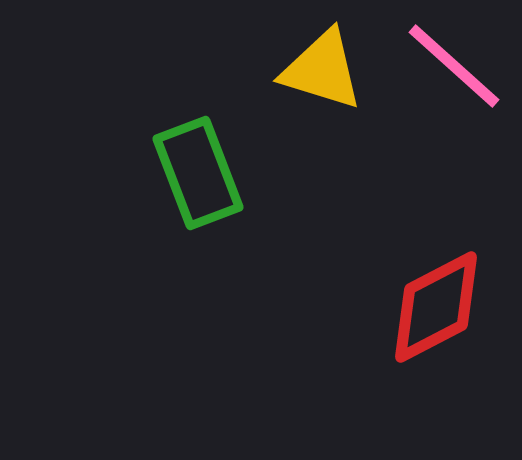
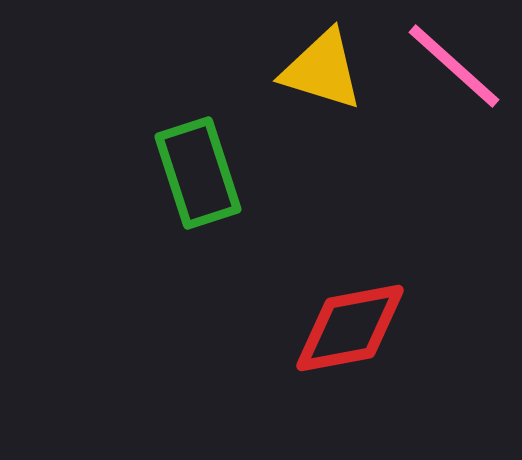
green rectangle: rotated 3 degrees clockwise
red diamond: moved 86 px left, 21 px down; rotated 17 degrees clockwise
